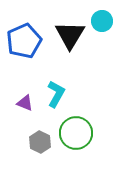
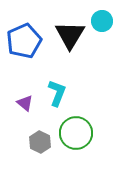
cyan L-shape: moved 1 px right, 1 px up; rotated 8 degrees counterclockwise
purple triangle: rotated 18 degrees clockwise
